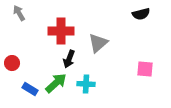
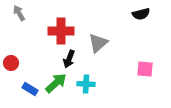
red circle: moved 1 px left
